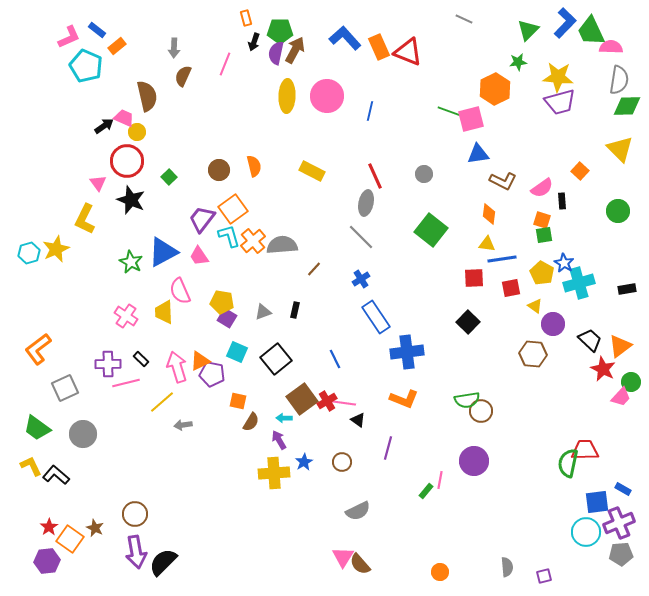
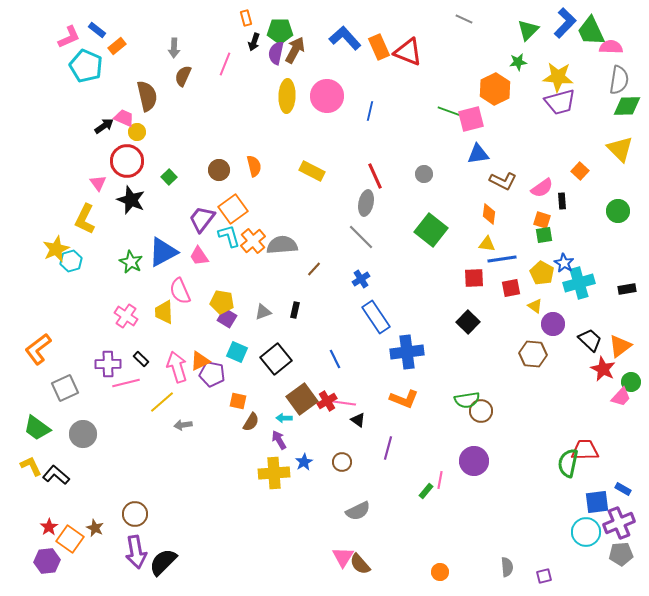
cyan hexagon at (29, 253): moved 42 px right, 8 px down
